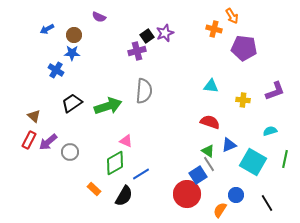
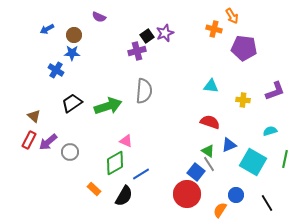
blue square: moved 2 px left, 3 px up; rotated 18 degrees counterclockwise
